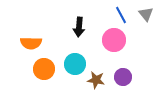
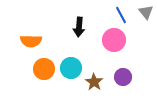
gray triangle: moved 2 px up
orange semicircle: moved 2 px up
cyan circle: moved 4 px left, 4 px down
brown star: moved 2 px left, 2 px down; rotated 24 degrees clockwise
